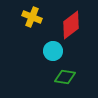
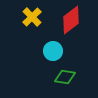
yellow cross: rotated 24 degrees clockwise
red diamond: moved 5 px up
